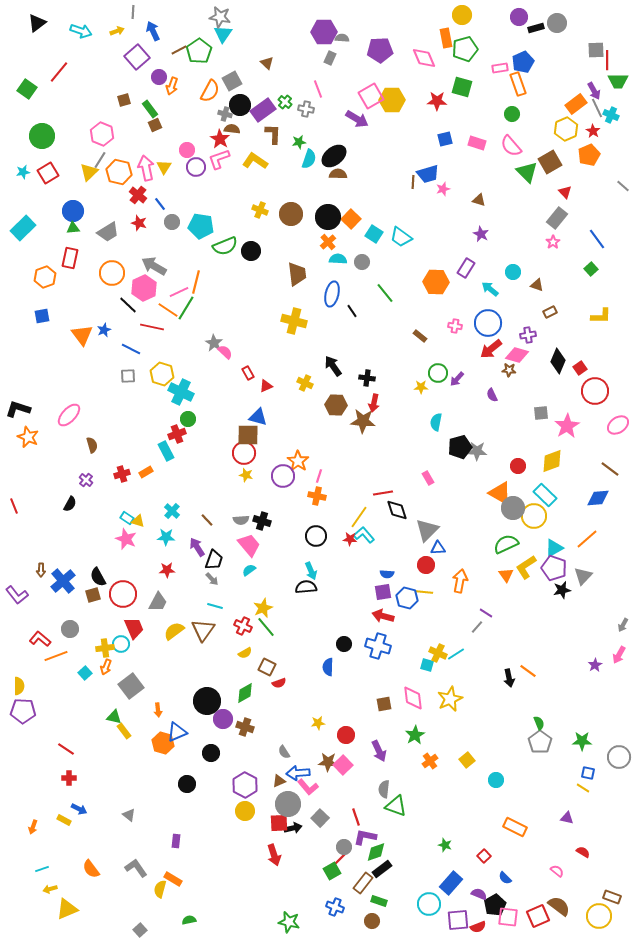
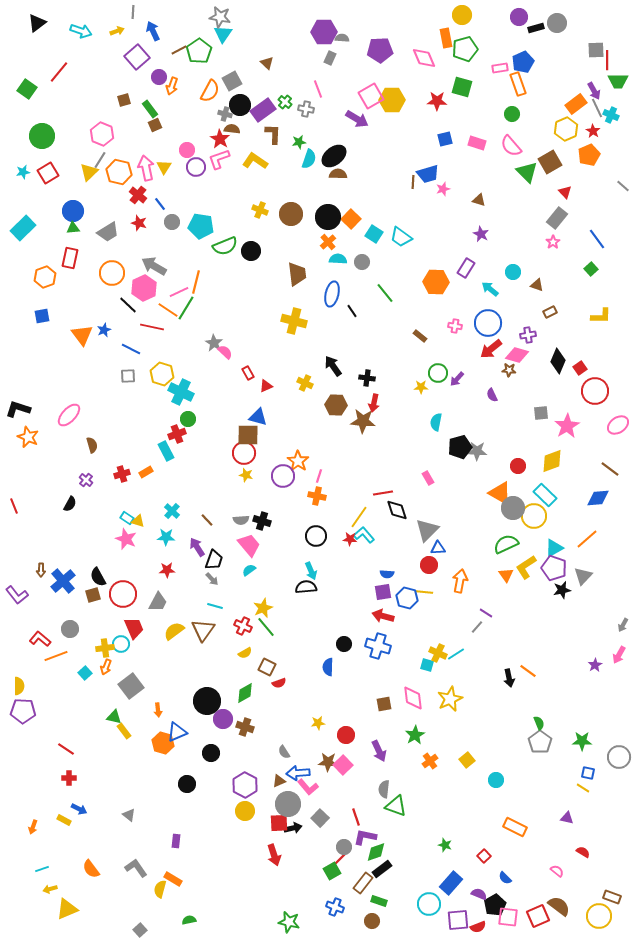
red circle at (426, 565): moved 3 px right
